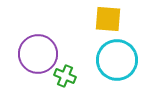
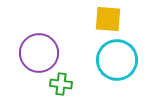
purple circle: moved 1 px right, 1 px up
green cross: moved 4 px left, 8 px down; rotated 15 degrees counterclockwise
